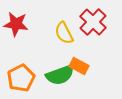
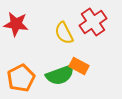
red cross: rotated 12 degrees clockwise
